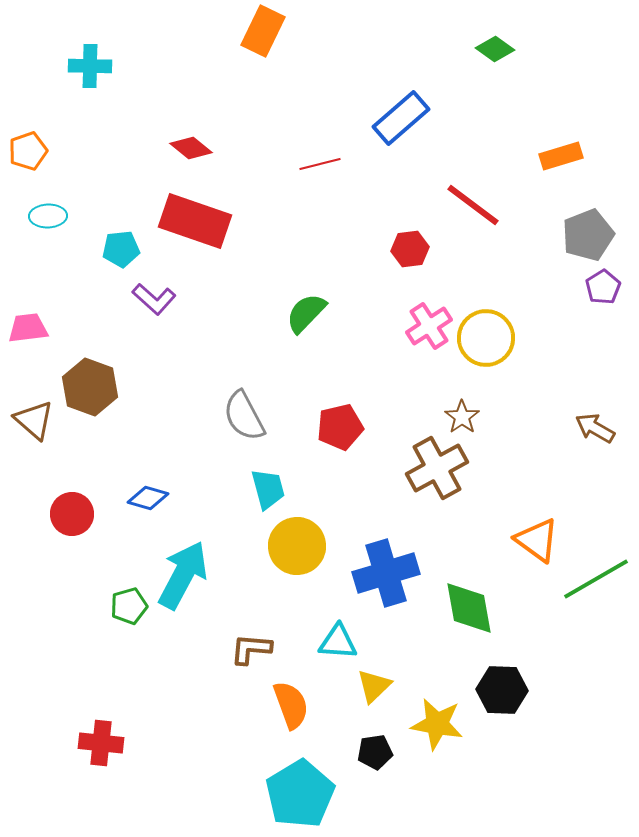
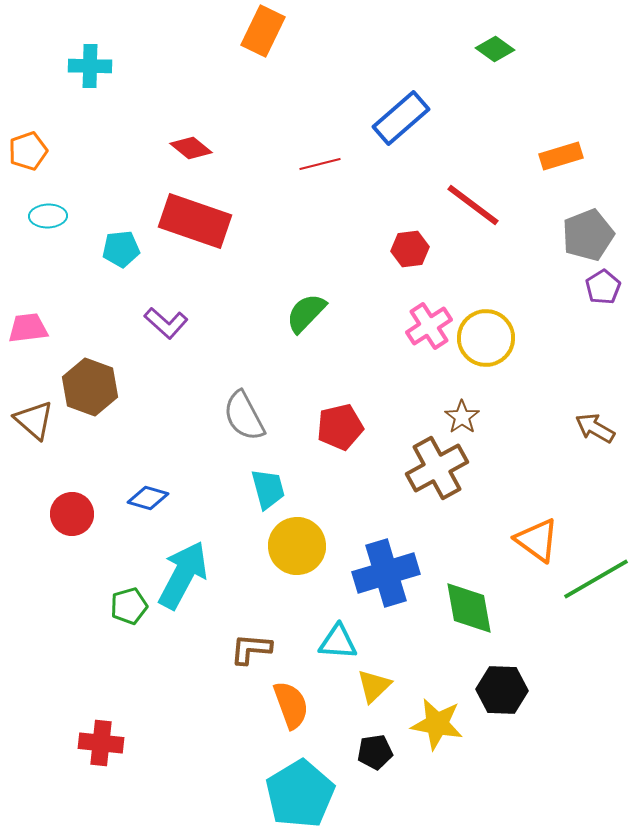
purple L-shape at (154, 299): moved 12 px right, 24 px down
